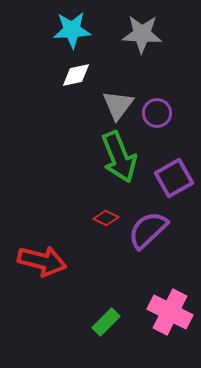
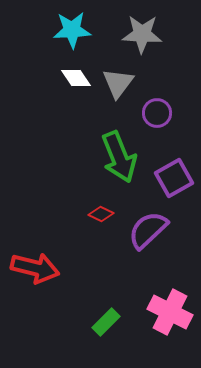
white diamond: moved 3 px down; rotated 68 degrees clockwise
gray triangle: moved 22 px up
red diamond: moved 5 px left, 4 px up
red arrow: moved 7 px left, 7 px down
